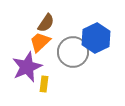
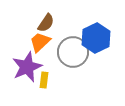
yellow rectangle: moved 4 px up
